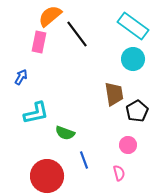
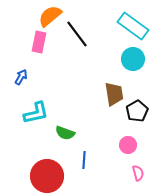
blue line: rotated 24 degrees clockwise
pink semicircle: moved 19 px right
